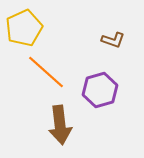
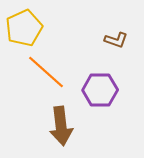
brown L-shape: moved 3 px right
purple hexagon: rotated 16 degrees clockwise
brown arrow: moved 1 px right, 1 px down
